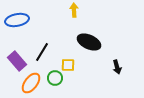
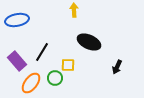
black arrow: rotated 40 degrees clockwise
